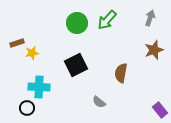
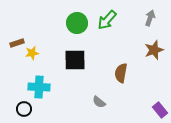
black square: moved 1 px left, 5 px up; rotated 25 degrees clockwise
black circle: moved 3 px left, 1 px down
